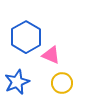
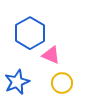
blue hexagon: moved 4 px right, 4 px up
